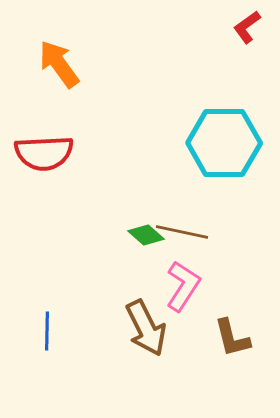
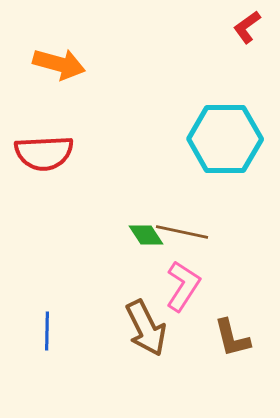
orange arrow: rotated 141 degrees clockwise
cyan hexagon: moved 1 px right, 4 px up
green diamond: rotated 15 degrees clockwise
